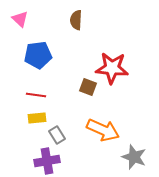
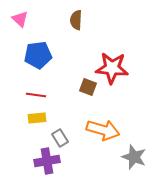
orange arrow: rotated 8 degrees counterclockwise
gray rectangle: moved 3 px right, 3 px down
